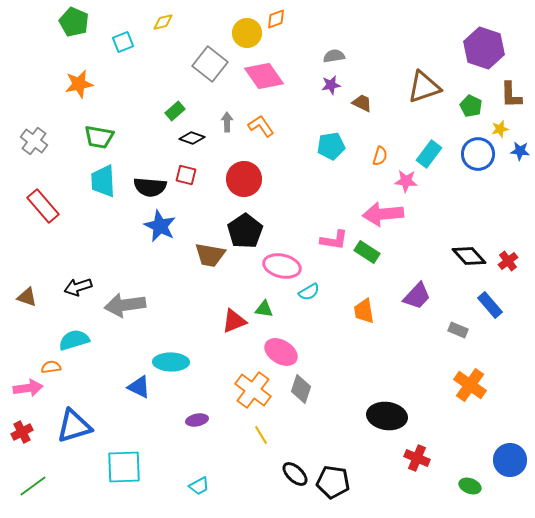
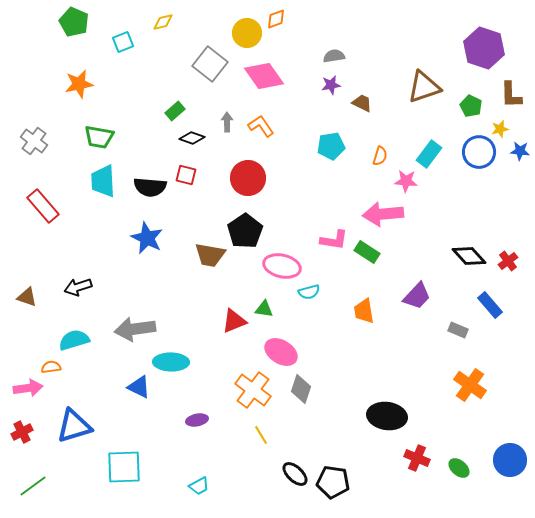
blue circle at (478, 154): moved 1 px right, 2 px up
red circle at (244, 179): moved 4 px right, 1 px up
blue star at (160, 226): moved 13 px left, 12 px down
cyan semicircle at (309, 292): rotated 15 degrees clockwise
gray arrow at (125, 305): moved 10 px right, 24 px down
green ellipse at (470, 486): moved 11 px left, 18 px up; rotated 20 degrees clockwise
